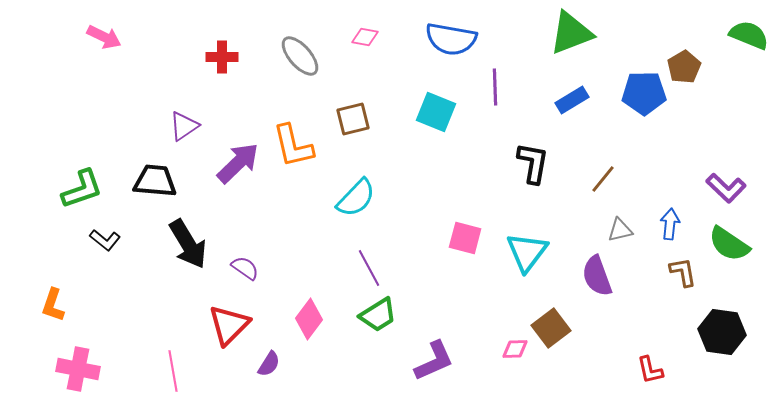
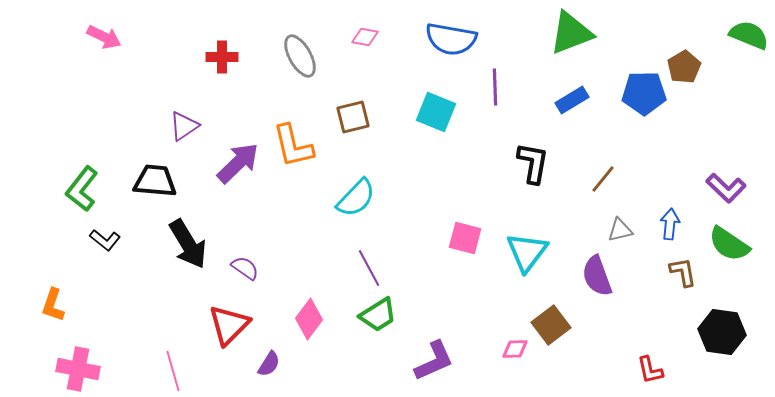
gray ellipse at (300, 56): rotated 12 degrees clockwise
brown square at (353, 119): moved 2 px up
green L-shape at (82, 189): rotated 147 degrees clockwise
brown square at (551, 328): moved 3 px up
pink line at (173, 371): rotated 6 degrees counterclockwise
